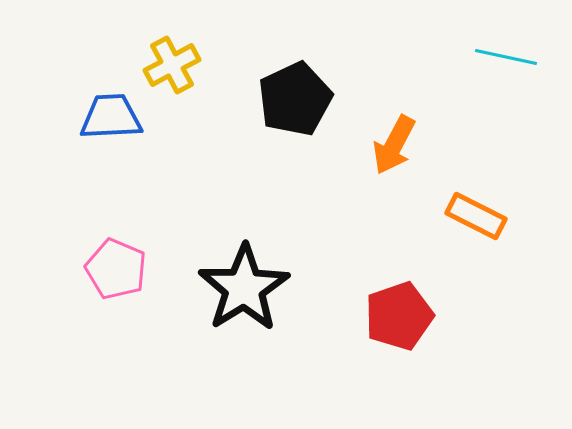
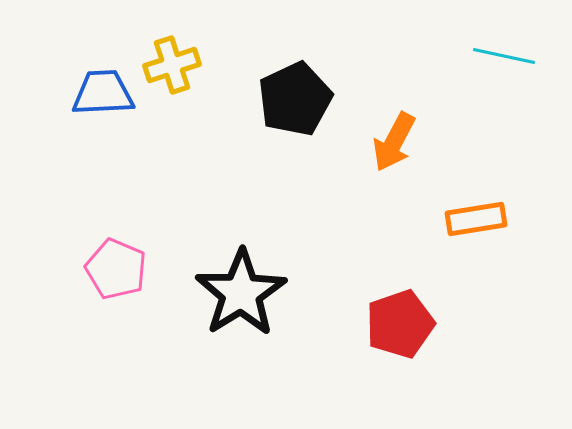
cyan line: moved 2 px left, 1 px up
yellow cross: rotated 10 degrees clockwise
blue trapezoid: moved 8 px left, 24 px up
orange arrow: moved 3 px up
orange rectangle: moved 3 px down; rotated 36 degrees counterclockwise
black star: moved 3 px left, 5 px down
red pentagon: moved 1 px right, 8 px down
